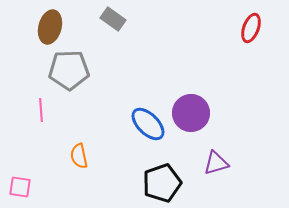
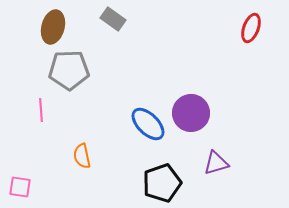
brown ellipse: moved 3 px right
orange semicircle: moved 3 px right
